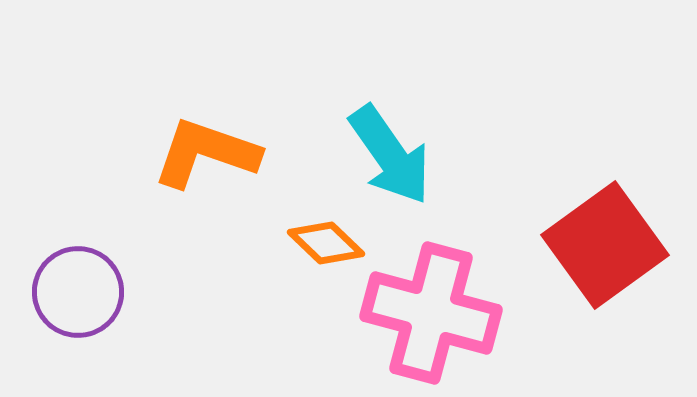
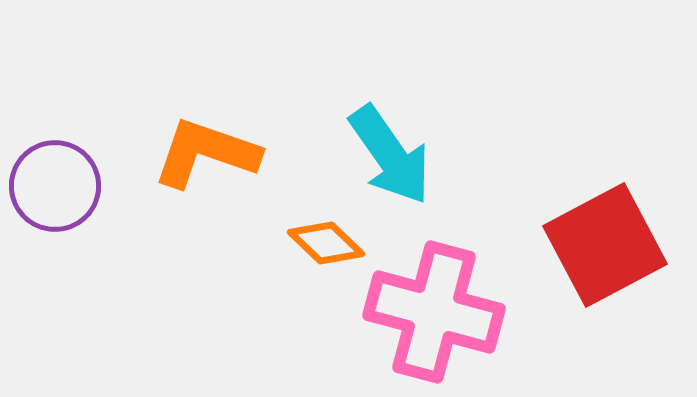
red square: rotated 8 degrees clockwise
purple circle: moved 23 px left, 106 px up
pink cross: moved 3 px right, 1 px up
